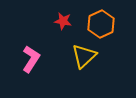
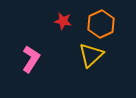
yellow triangle: moved 7 px right, 1 px up
